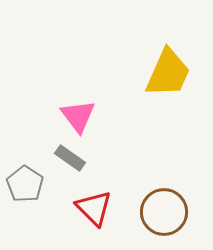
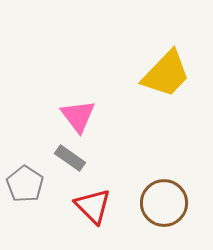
yellow trapezoid: moved 2 px left, 1 px down; rotated 20 degrees clockwise
red triangle: moved 1 px left, 2 px up
brown circle: moved 9 px up
